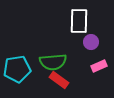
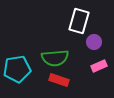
white rectangle: rotated 15 degrees clockwise
purple circle: moved 3 px right
green semicircle: moved 2 px right, 4 px up
red rectangle: rotated 18 degrees counterclockwise
